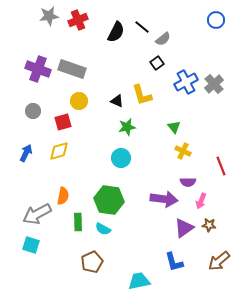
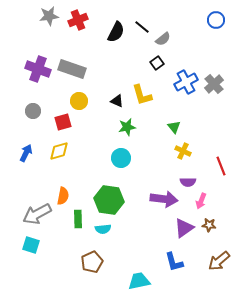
green rectangle: moved 3 px up
cyan semicircle: rotated 35 degrees counterclockwise
